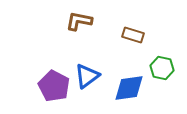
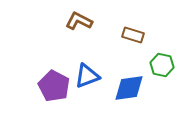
brown L-shape: rotated 16 degrees clockwise
green hexagon: moved 3 px up
blue triangle: rotated 16 degrees clockwise
